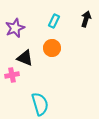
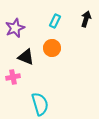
cyan rectangle: moved 1 px right
black triangle: moved 1 px right, 1 px up
pink cross: moved 1 px right, 2 px down
